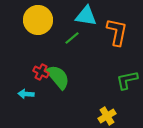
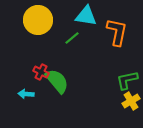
green semicircle: moved 1 px left, 4 px down
yellow cross: moved 24 px right, 15 px up
